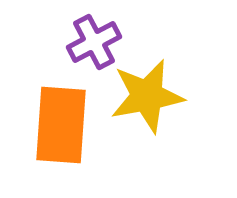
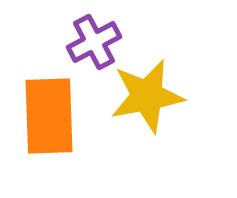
orange rectangle: moved 12 px left, 9 px up; rotated 6 degrees counterclockwise
